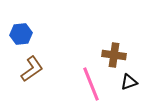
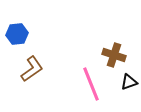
blue hexagon: moved 4 px left
brown cross: rotated 10 degrees clockwise
